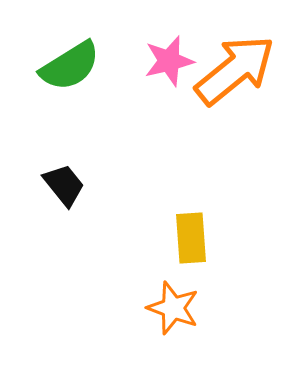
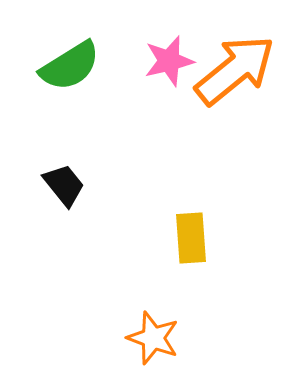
orange star: moved 20 px left, 30 px down
